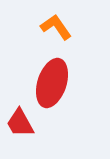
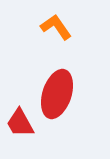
red ellipse: moved 5 px right, 11 px down
